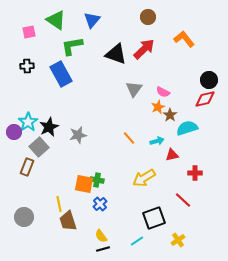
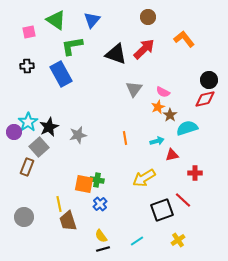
orange line: moved 4 px left; rotated 32 degrees clockwise
black square: moved 8 px right, 8 px up
